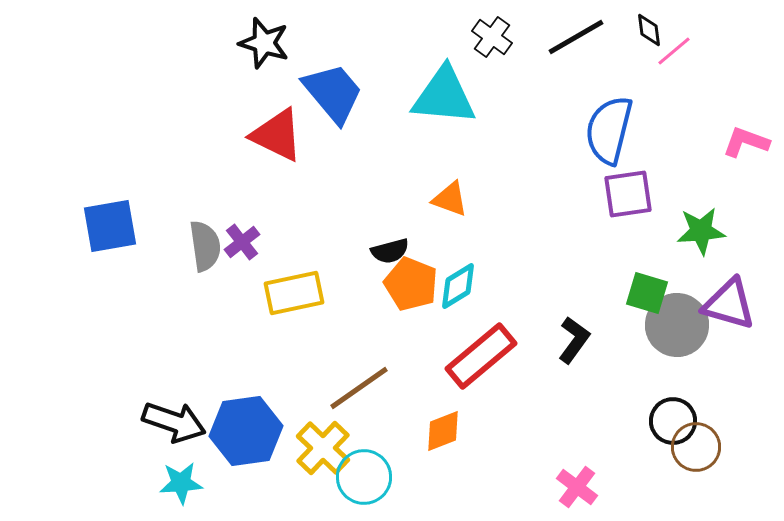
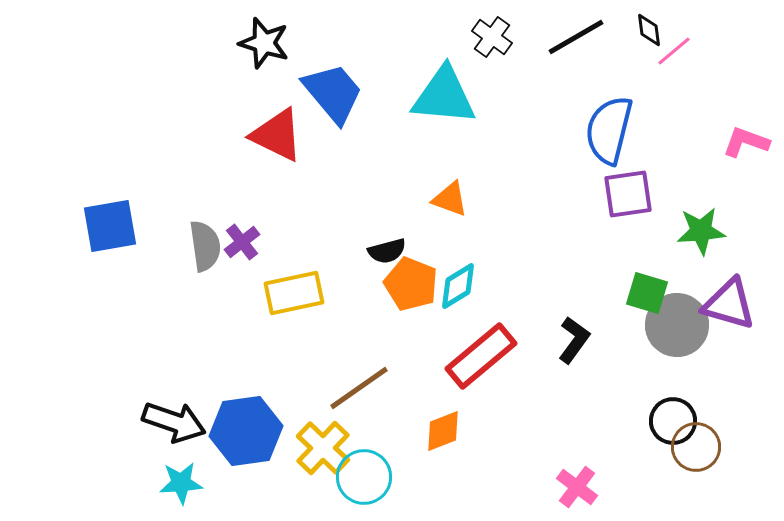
black semicircle: moved 3 px left
